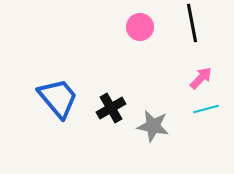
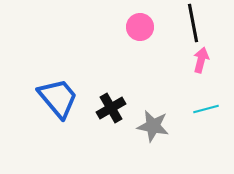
black line: moved 1 px right
pink arrow: moved 18 px up; rotated 30 degrees counterclockwise
